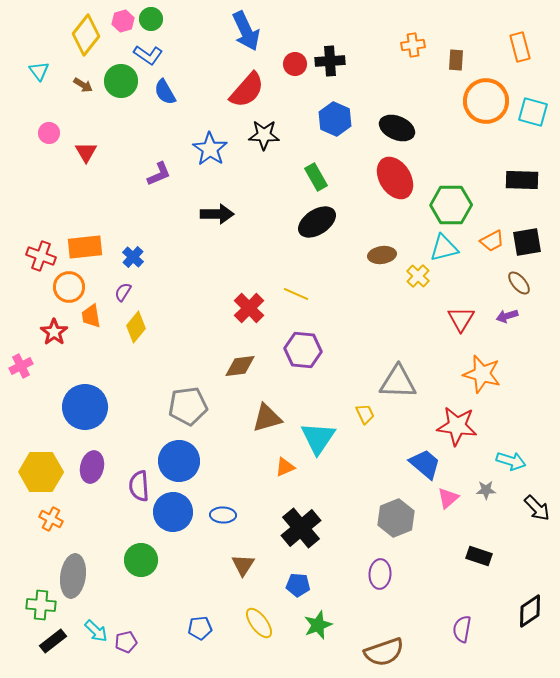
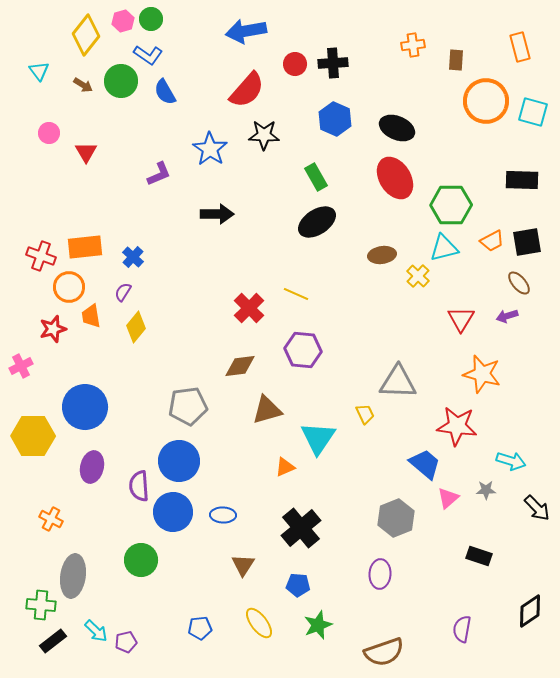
blue arrow at (246, 31): rotated 105 degrees clockwise
black cross at (330, 61): moved 3 px right, 2 px down
red star at (54, 332): moved 1 px left, 3 px up; rotated 20 degrees clockwise
brown triangle at (267, 418): moved 8 px up
yellow hexagon at (41, 472): moved 8 px left, 36 px up
